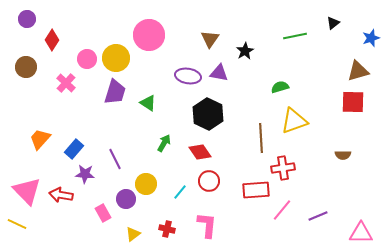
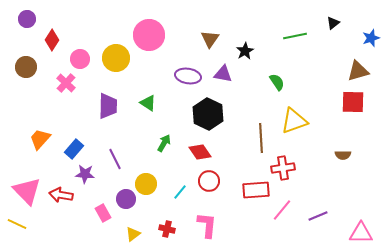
pink circle at (87, 59): moved 7 px left
purple triangle at (219, 73): moved 4 px right, 1 px down
green semicircle at (280, 87): moved 3 px left, 5 px up; rotated 72 degrees clockwise
purple trapezoid at (115, 92): moved 7 px left, 14 px down; rotated 16 degrees counterclockwise
